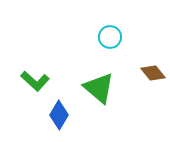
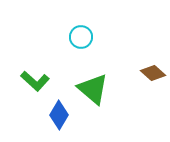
cyan circle: moved 29 px left
brown diamond: rotated 10 degrees counterclockwise
green triangle: moved 6 px left, 1 px down
